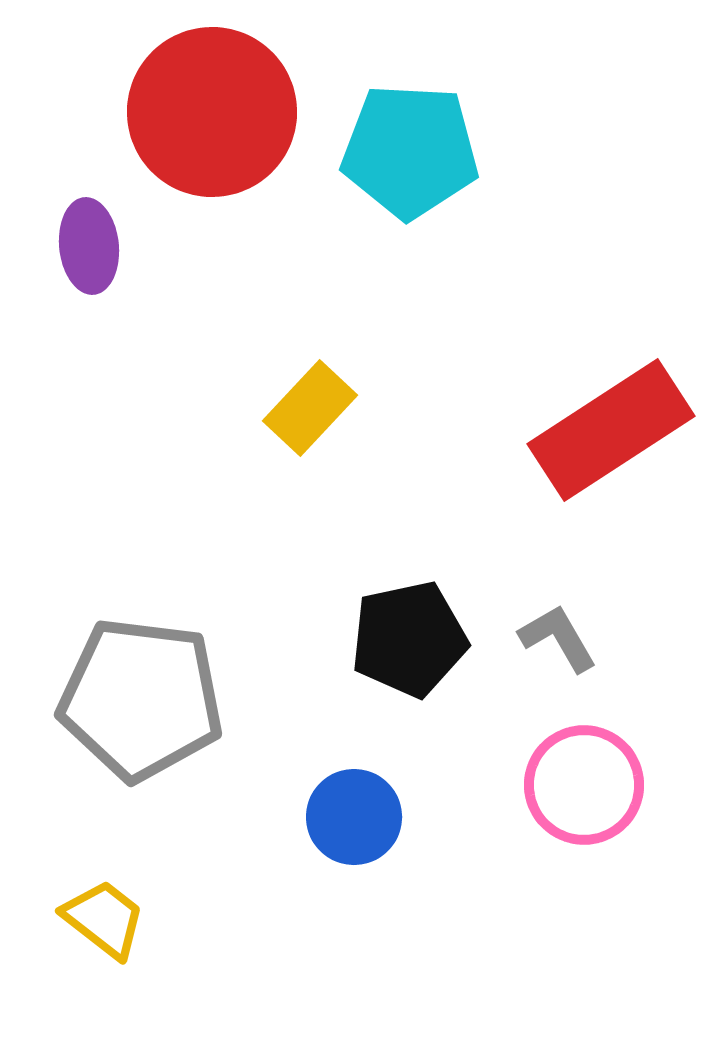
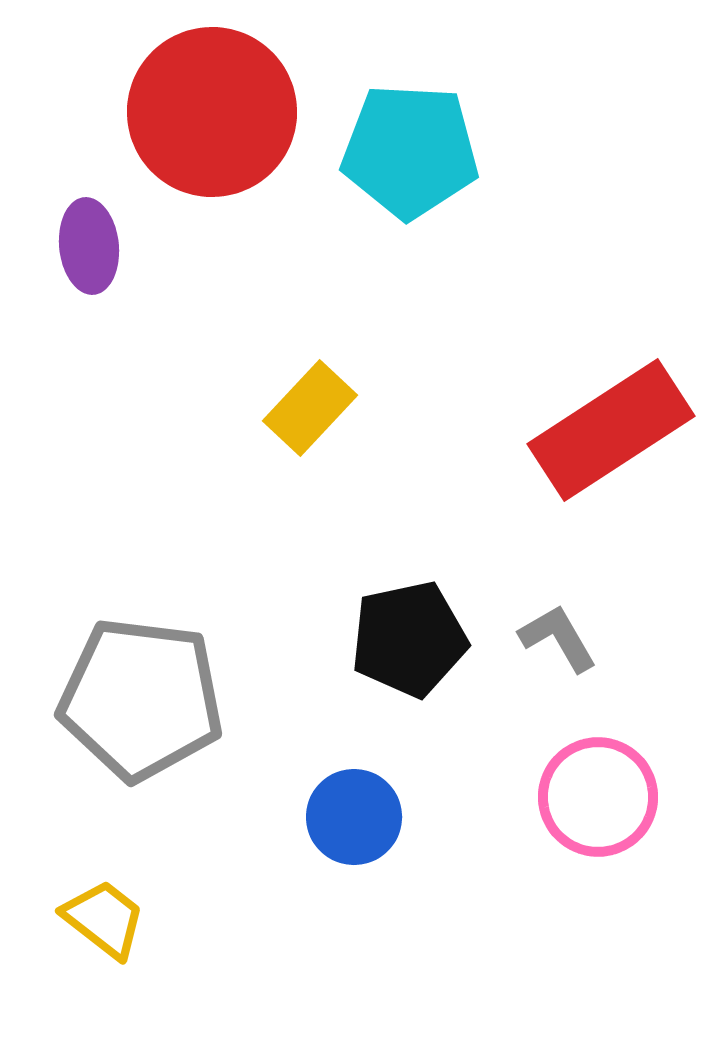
pink circle: moved 14 px right, 12 px down
